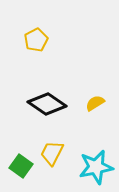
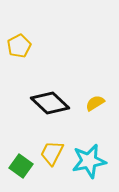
yellow pentagon: moved 17 px left, 6 px down
black diamond: moved 3 px right, 1 px up; rotated 9 degrees clockwise
cyan star: moved 7 px left, 6 px up
